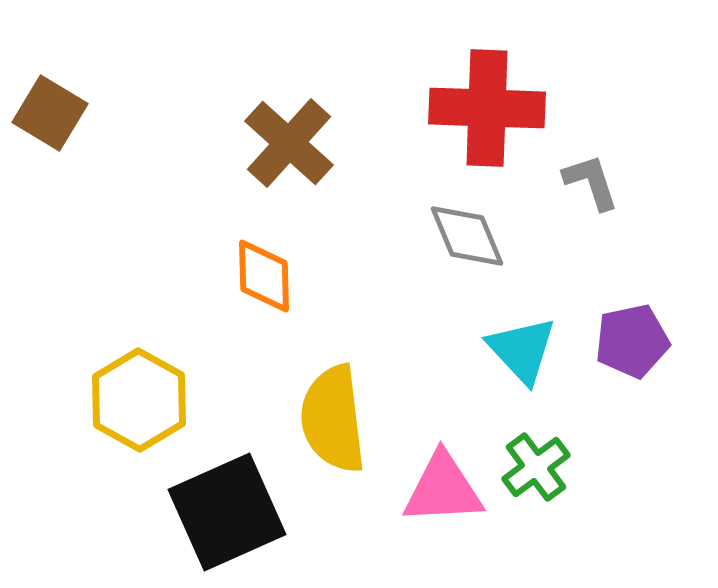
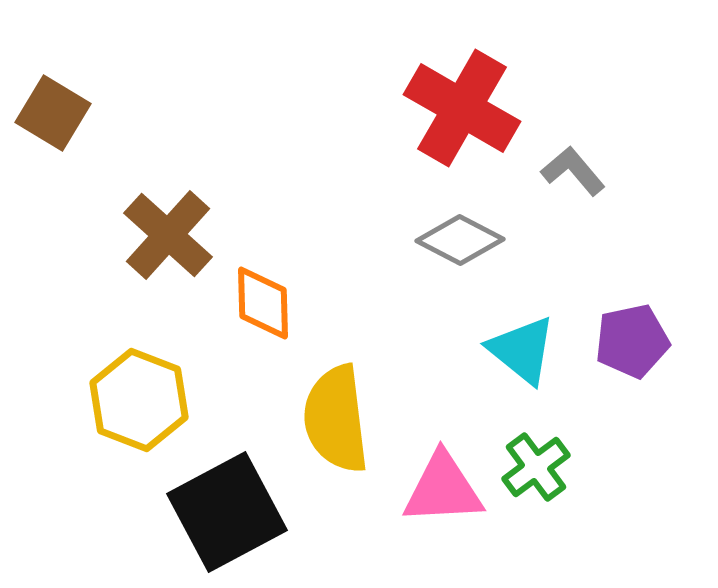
red cross: moved 25 px left; rotated 28 degrees clockwise
brown square: moved 3 px right
brown cross: moved 121 px left, 92 px down
gray L-shape: moved 18 px left, 11 px up; rotated 22 degrees counterclockwise
gray diamond: moved 7 px left, 4 px down; rotated 40 degrees counterclockwise
orange diamond: moved 1 px left, 27 px down
cyan triangle: rotated 8 degrees counterclockwise
yellow hexagon: rotated 8 degrees counterclockwise
yellow semicircle: moved 3 px right
black square: rotated 4 degrees counterclockwise
